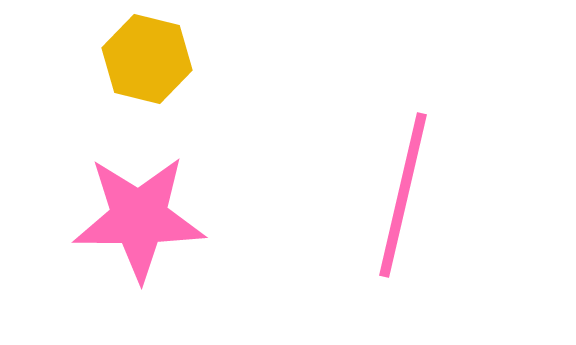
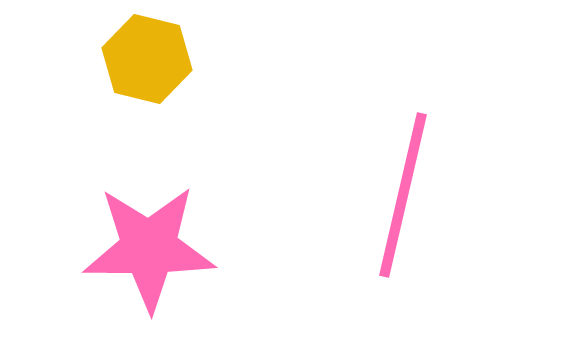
pink star: moved 10 px right, 30 px down
